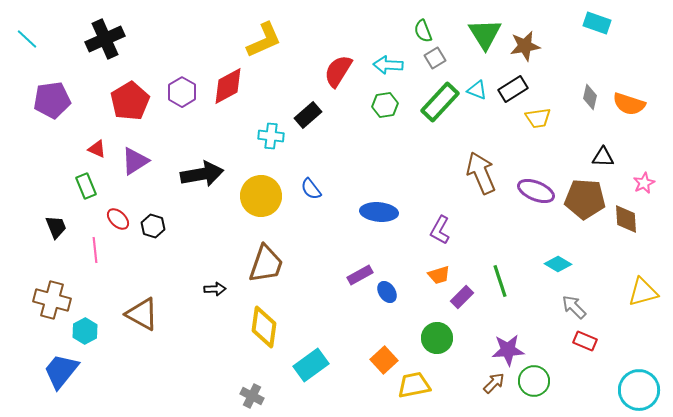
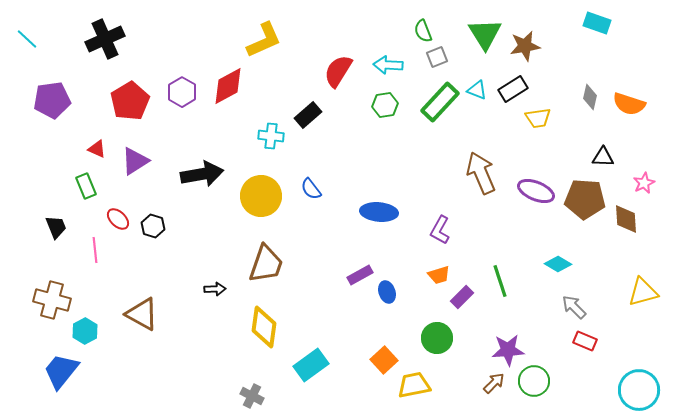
gray square at (435, 58): moved 2 px right, 1 px up; rotated 10 degrees clockwise
blue ellipse at (387, 292): rotated 15 degrees clockwise
